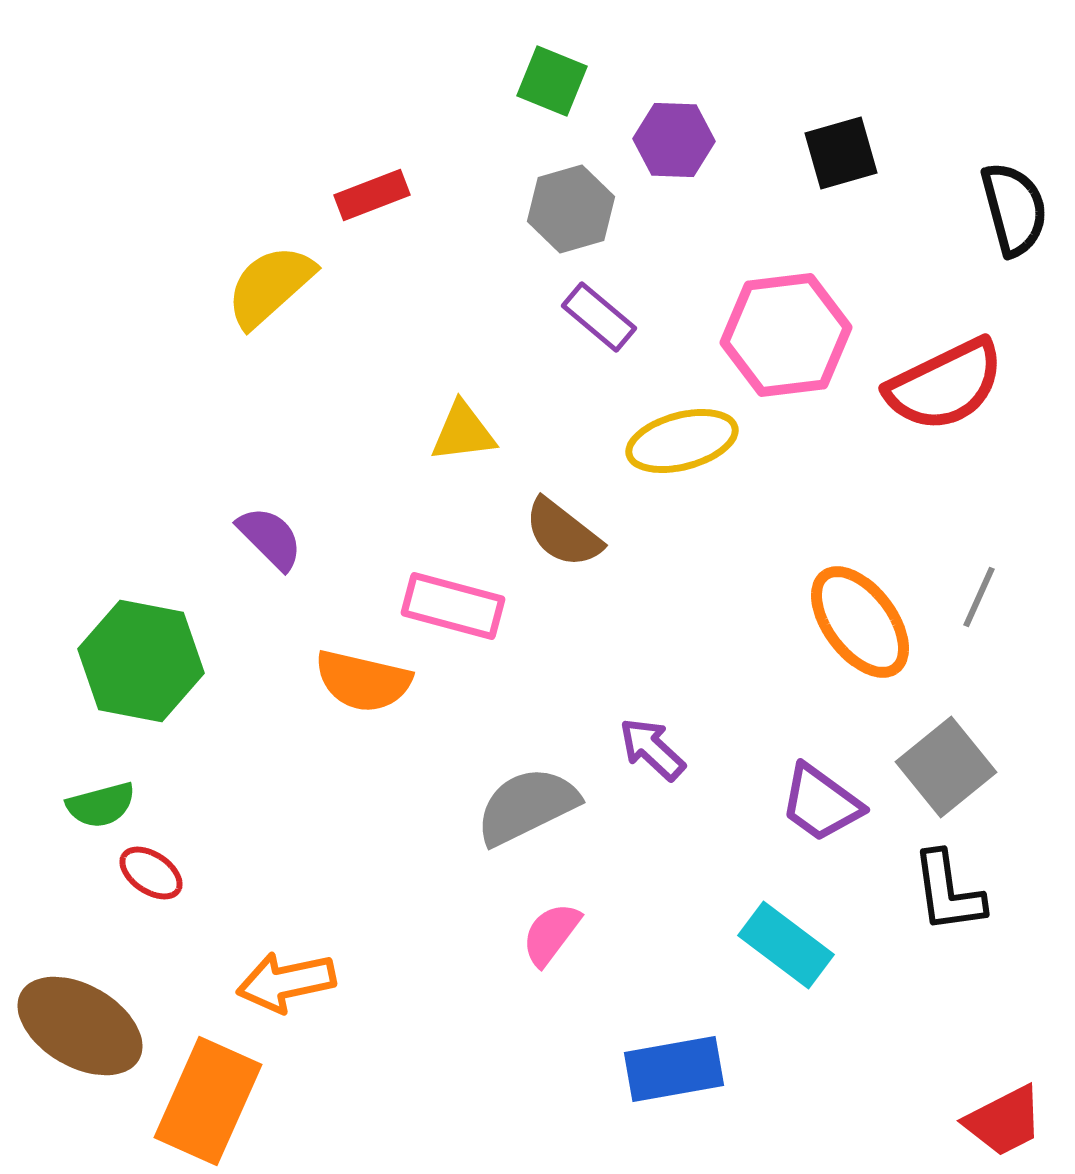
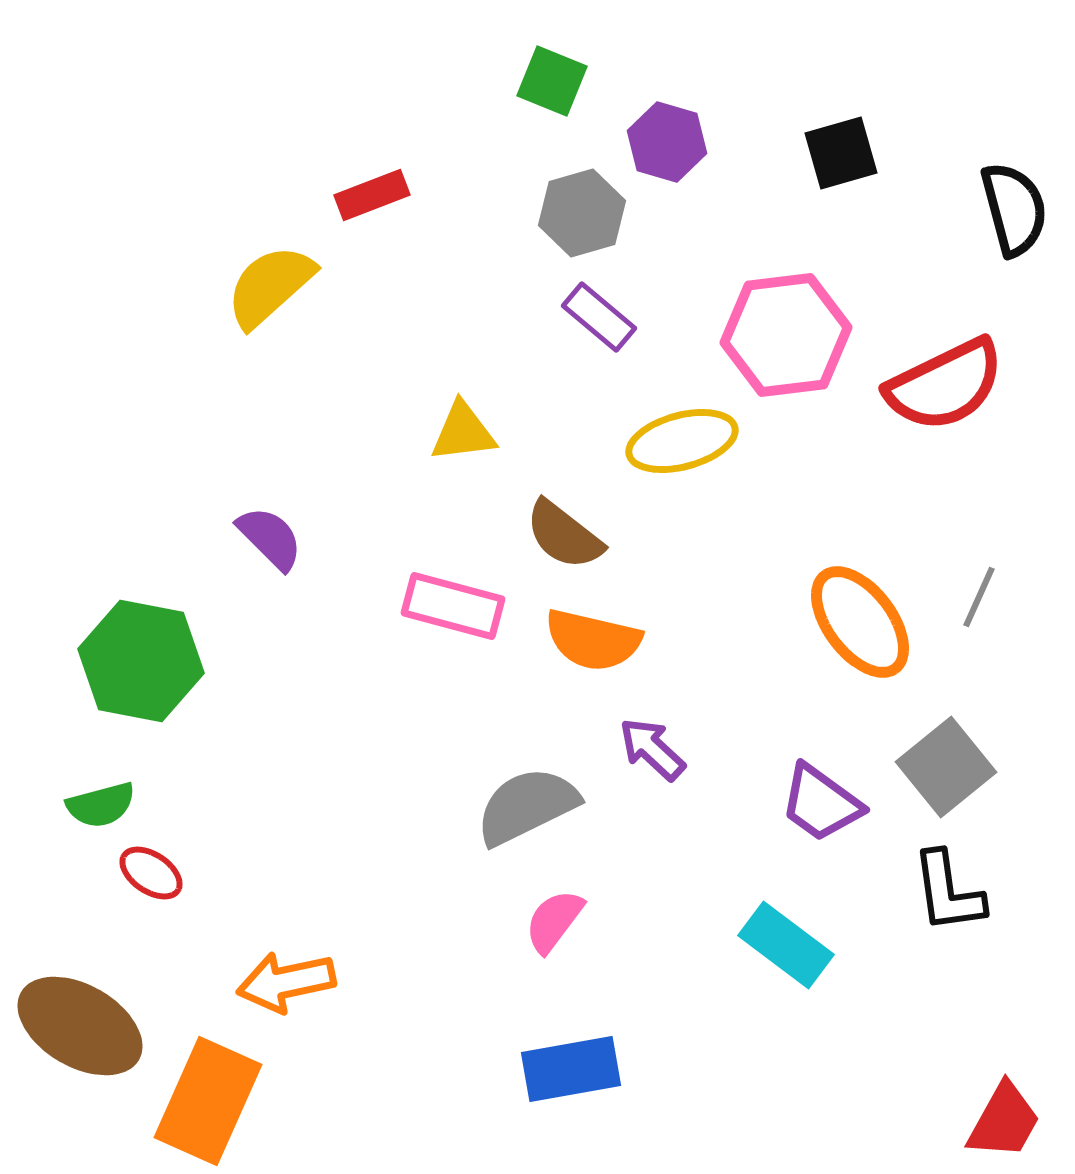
purple hexagon: moved 7 px left, 2 px down; rotated 14 degrees clockwise
gray hexagon: moved 11 px right, 4 px down
brown semicircle: moved 1 px right, 2 px down
orange semicircle: moved 230 px right, 41 px up
pink semicircle: moved 3 px right, 13 px up
blue rectangle: moved 103 px left
red trapezoid: rotated 34 degrees counterclockwise
